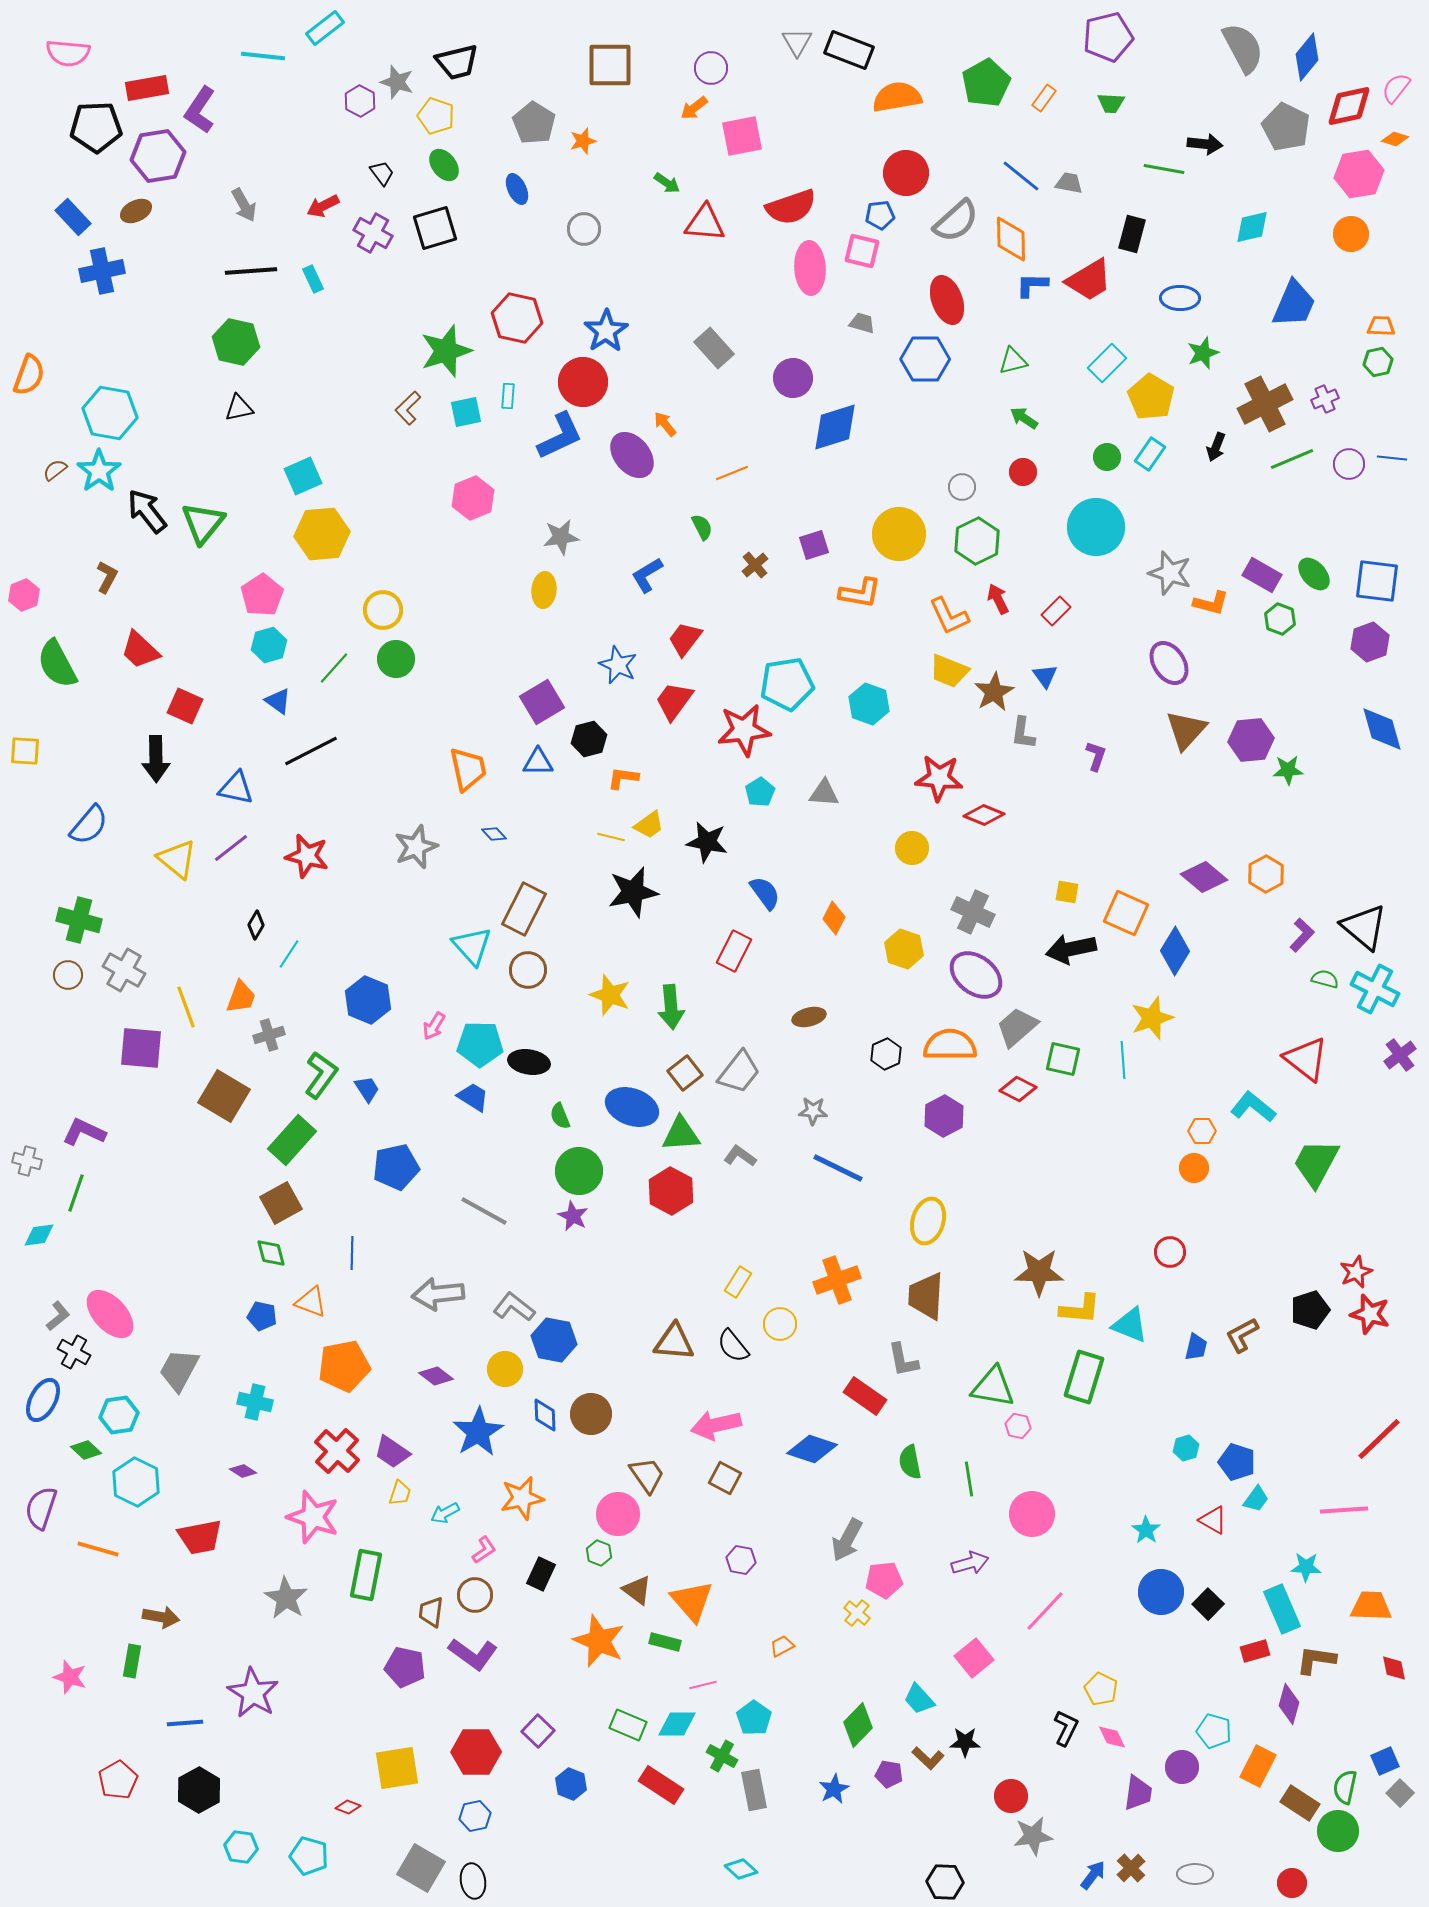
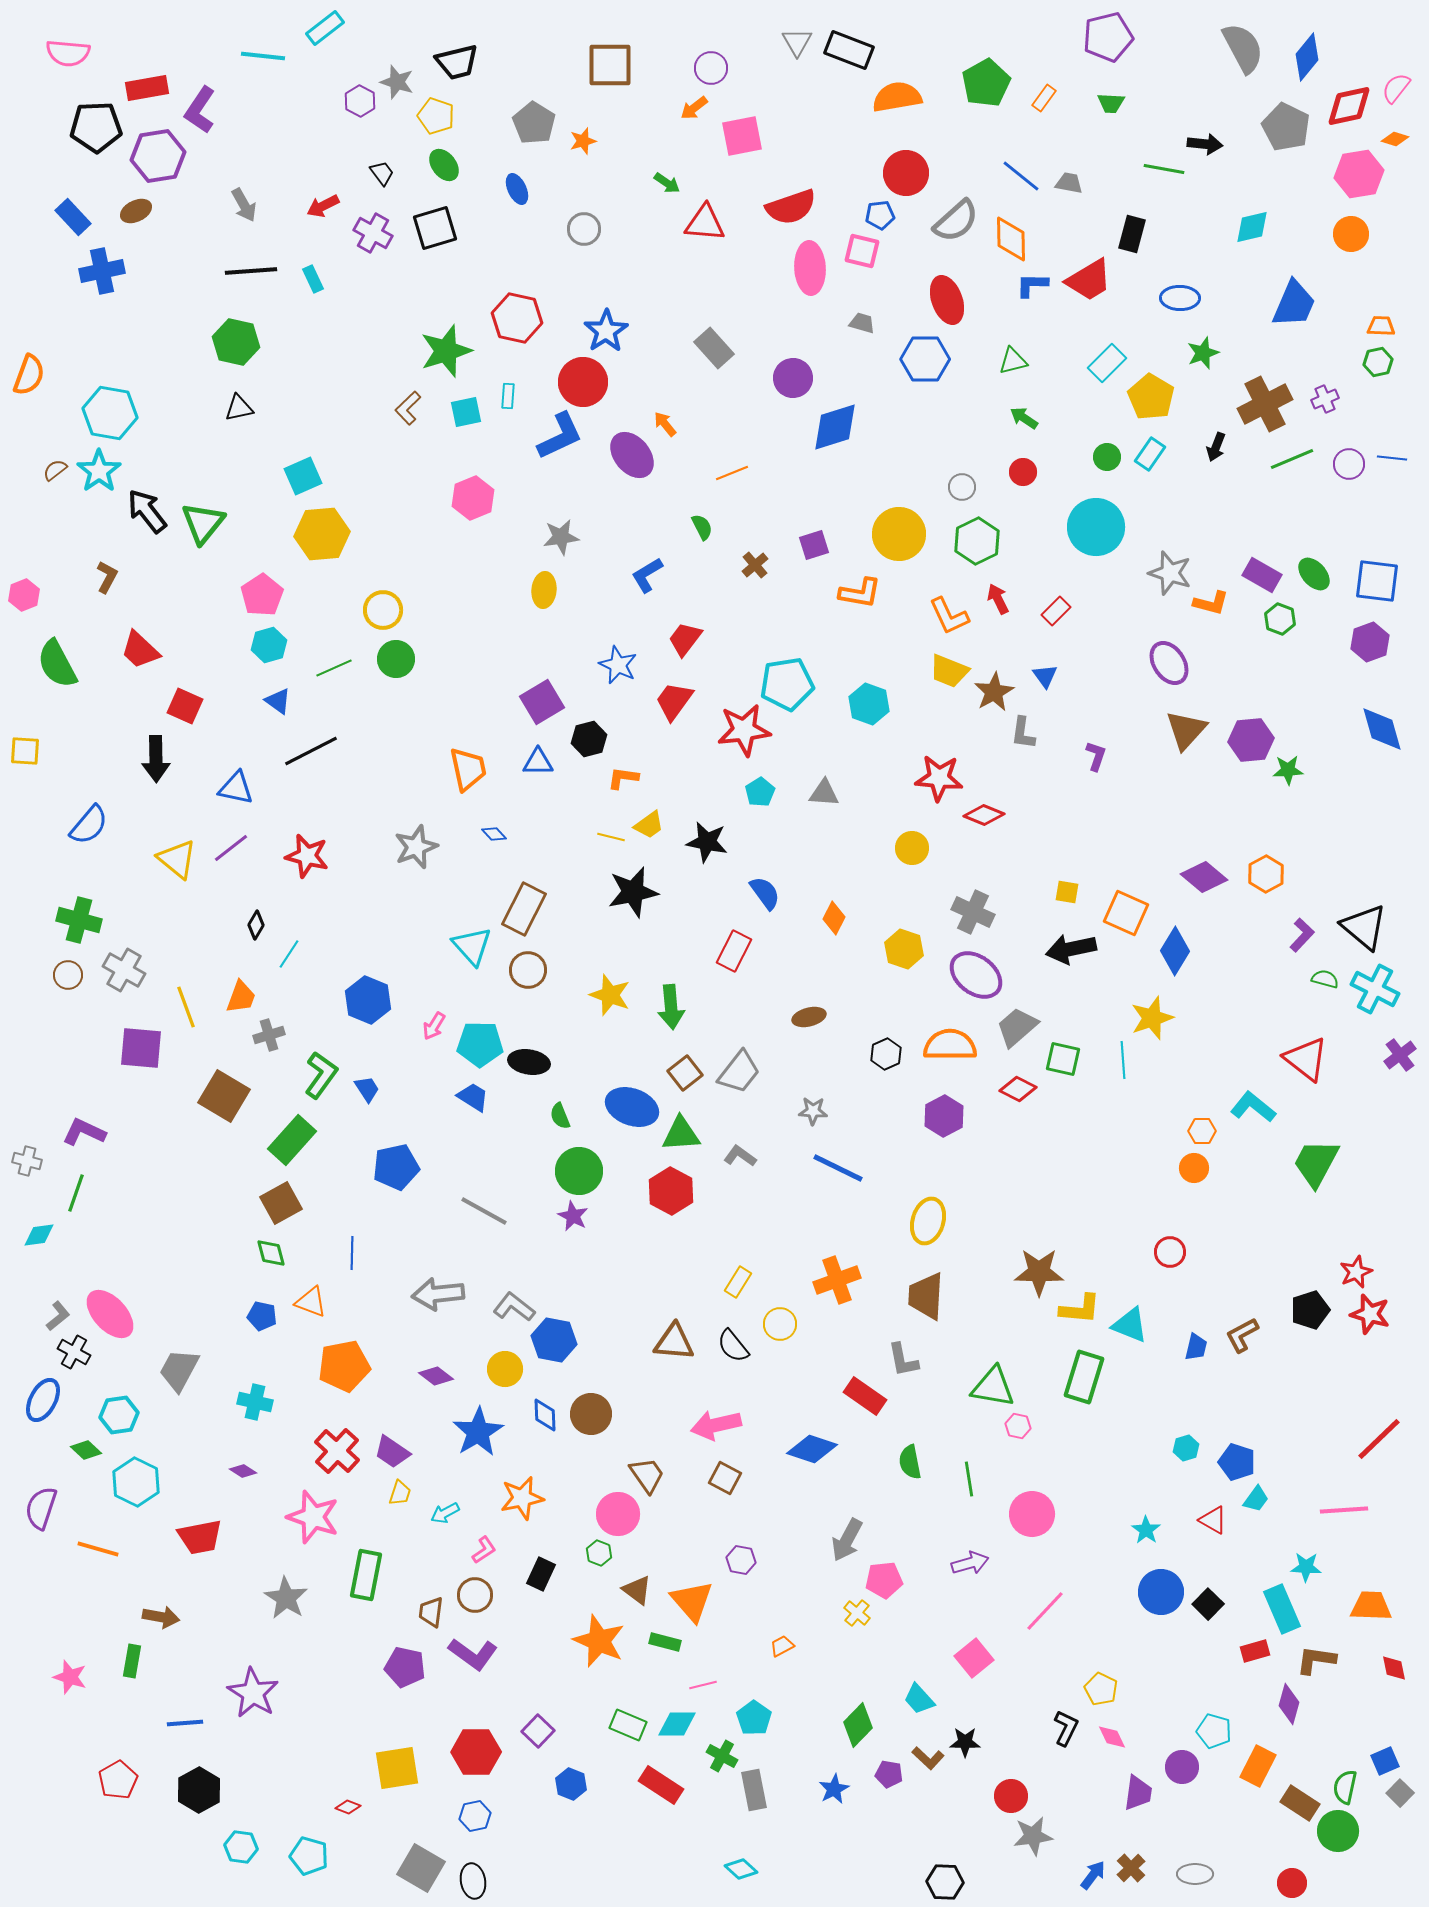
green line at (334, 668): rotated 24 degrees clockwise
